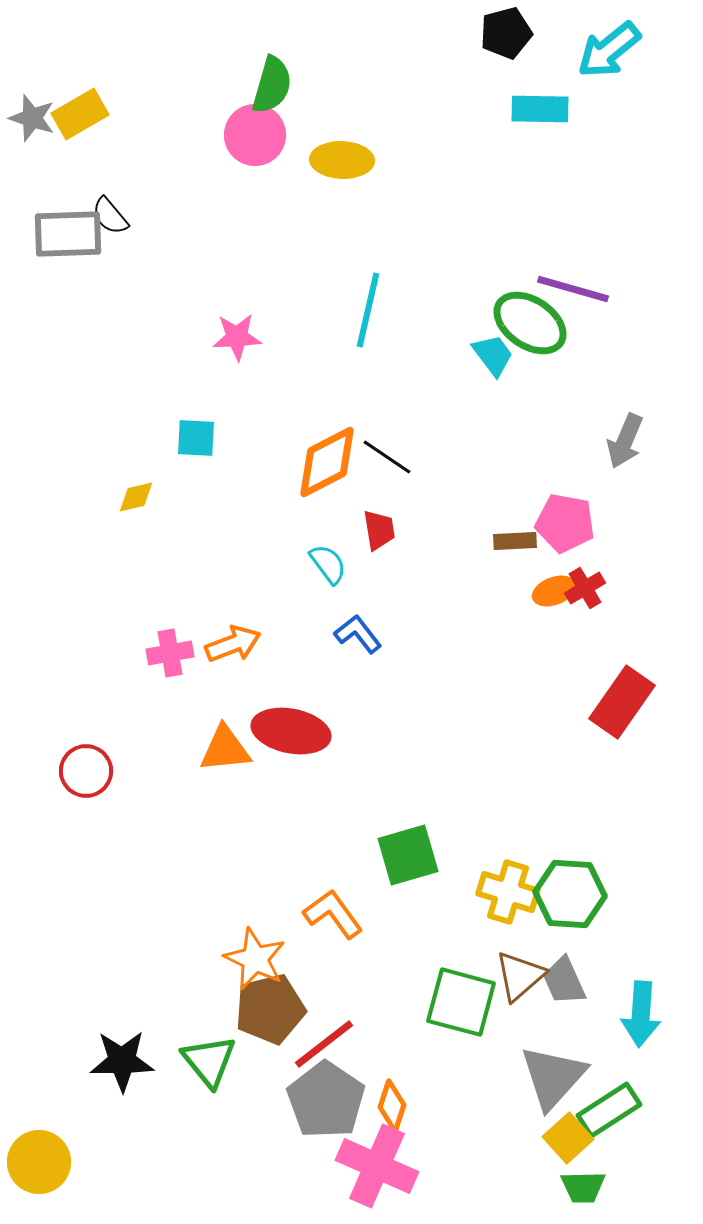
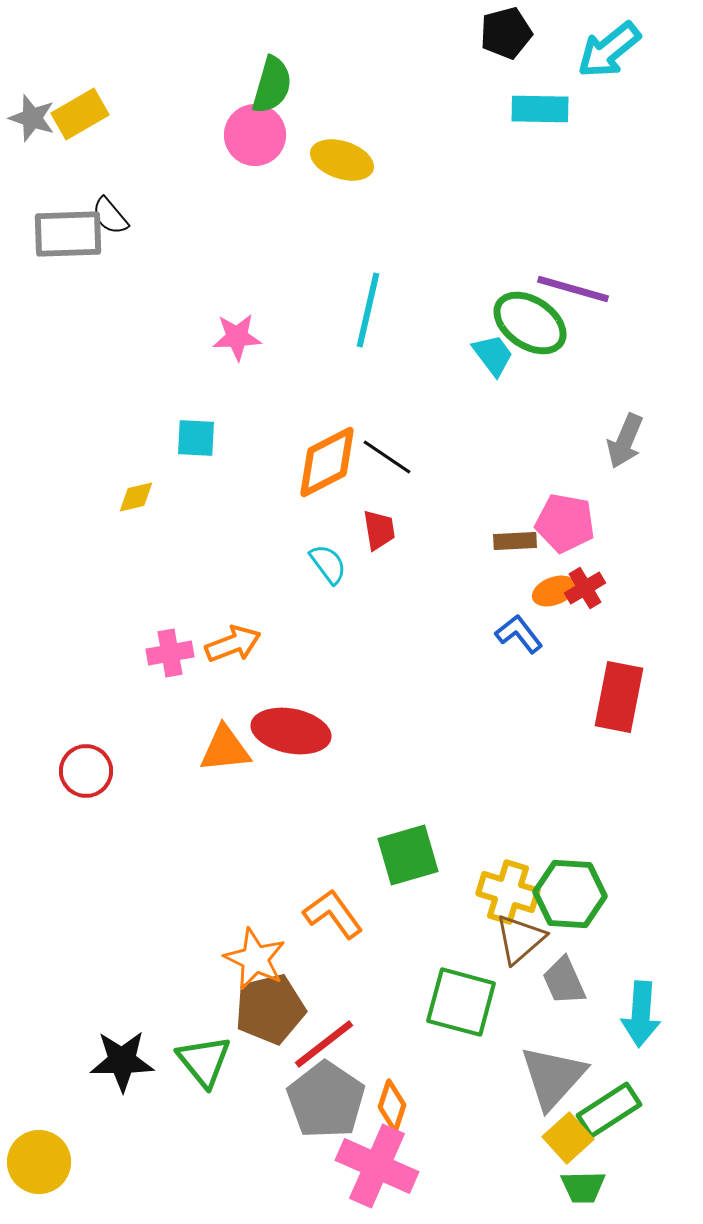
yellow ellipse at (342, 160): rotated 16 degrees clockwise
blue L-shape at (358, 634): moved 161 px right
red rectangle at (622, 702): moved 3 px left, 5 px up; rotated 24 degrees counterclockwise
brown triangle at (520, 976): moved 37 px up
green triangle at (209, 1061): moved 5 px left
